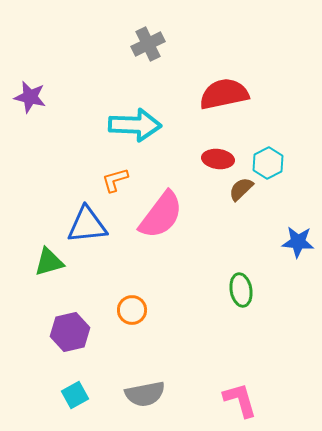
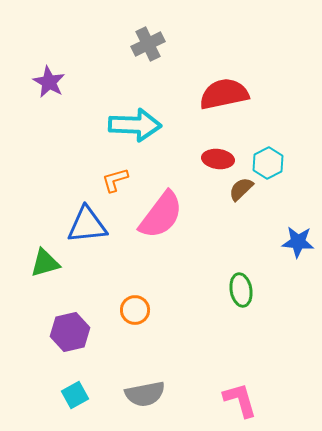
purple star: moved 19 px right, 15 px up; rotated 16 degrees clockwise
green triangle: moved 4 px left, 1 px down
orange circle: moved 3 px right
